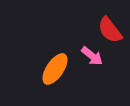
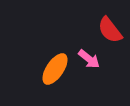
pink arrow: moved 3 px left, 3 px down
